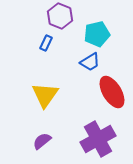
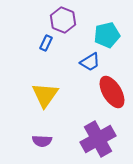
purple hexagon: moved 3 px right, 4 px down
cyan pentagon: moved 10 px right, 1 px down
purple semicircle: rotated 138 degrees counterclockwise
